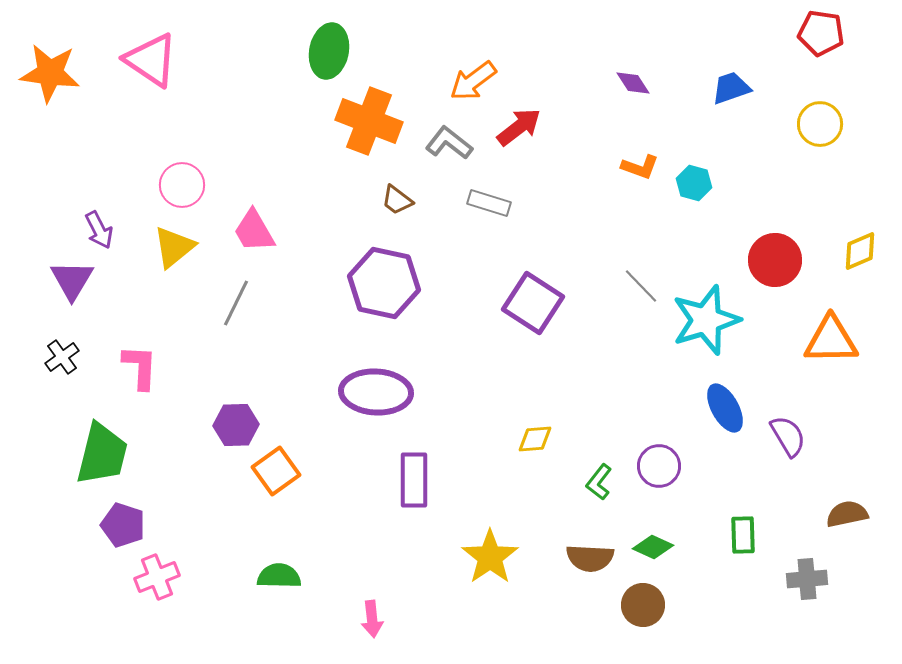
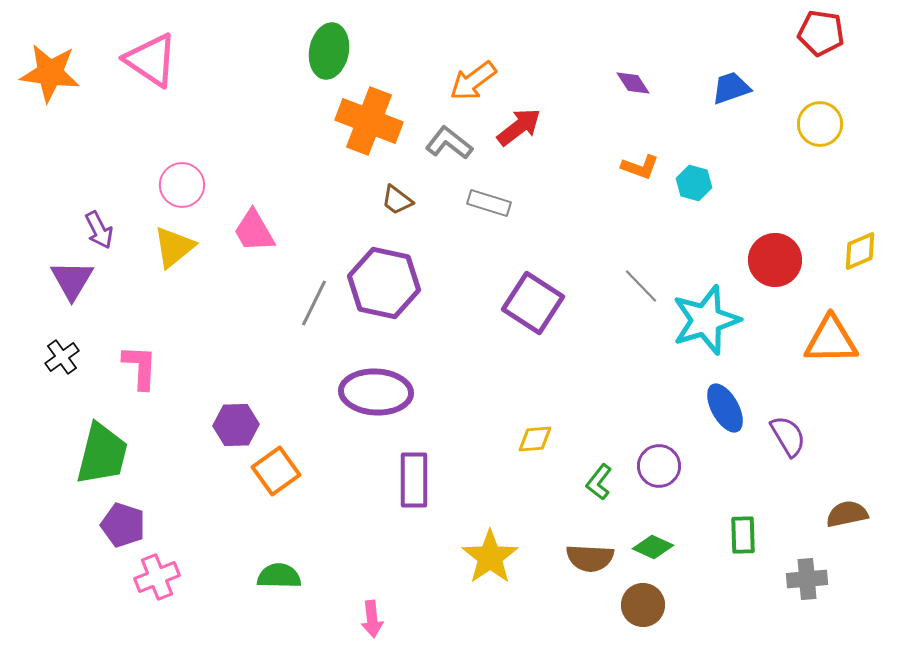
gray line at (236, 303): moved 78 px right
